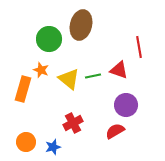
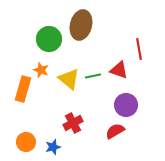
red line: moved 2 px down
